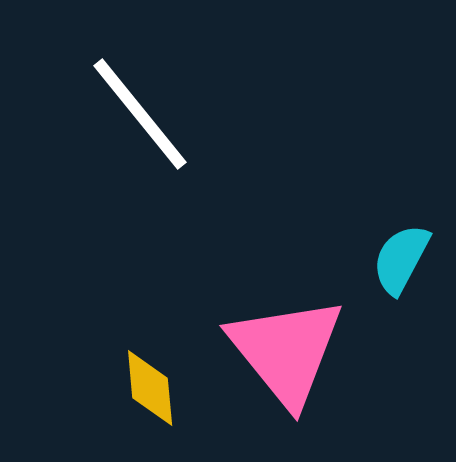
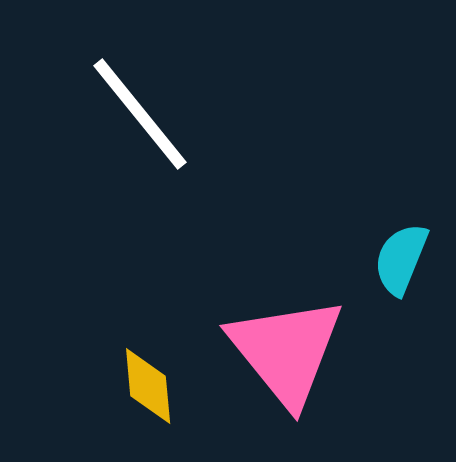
cyan semicircle: rotated 6 degrees counterclockwise
yellow diamond: moved 2 px left, 2 px up
